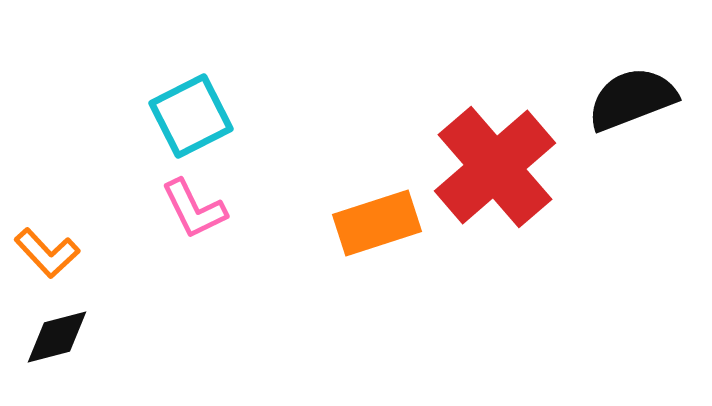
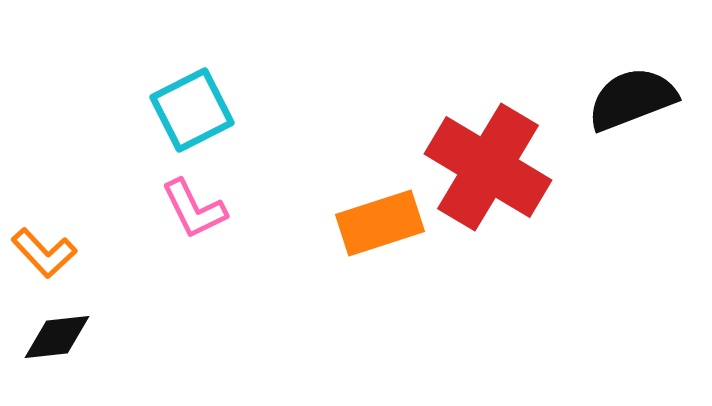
cyan square: moved 1 px right, 6 px up
red cross: moved 7 px left; rotated 18 degrees counterclockwise
orange rectangle: moved 3 px right
orange L-shape: moved 3 px left
black diamond: rotated 8 degrees clockwise
